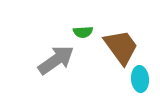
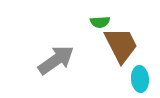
green semicircle: moved 17 px right, 10 px up
brown trapezoid: moved 2 px up; rotated 9 degrees clockwise
